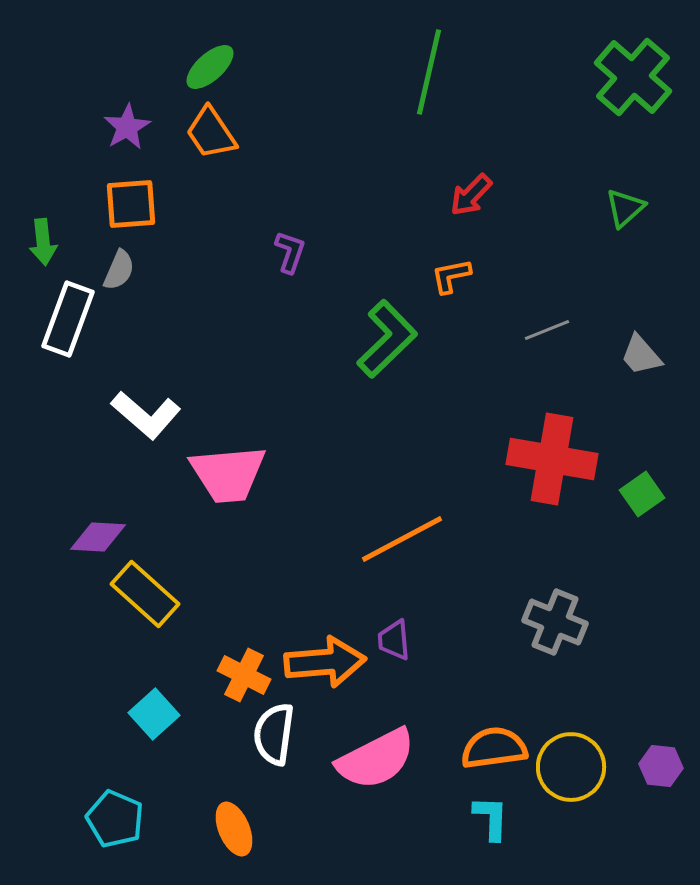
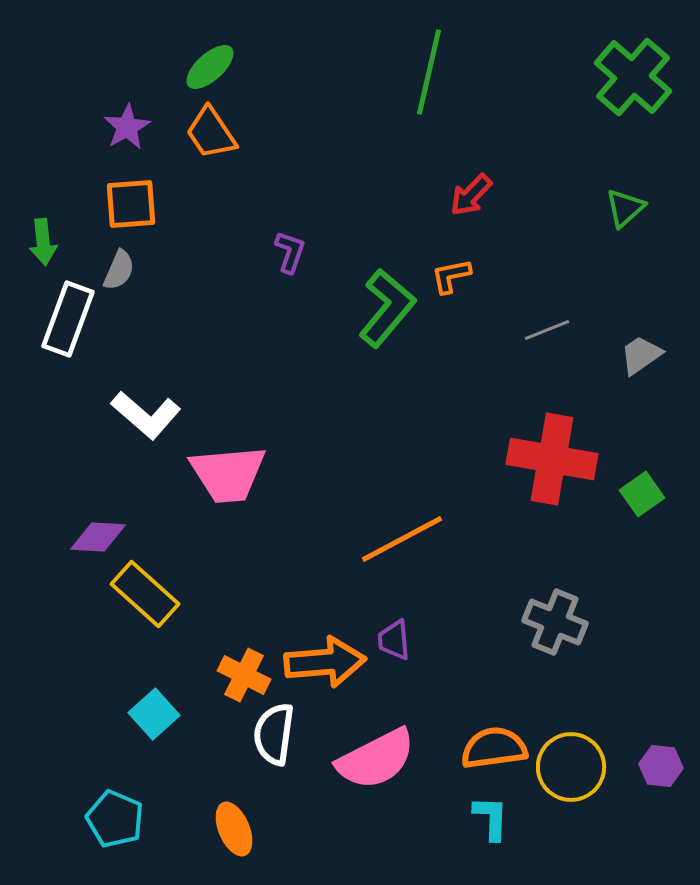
green L-shape: moved 31 px up; rotated 6 degrees counterclockwise
gray trapezoid: rotated 96 degrees clockwise
